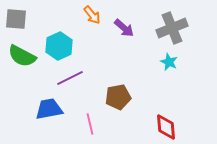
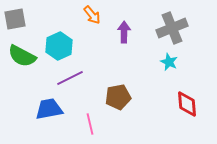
gray square: moved 1 px left; rotated 15 degrees counterclockwise
purple arrow: moved 4 px down; rotated 130 degrees counterclockwise
red diamond: moved 21 px right, 23 px up
